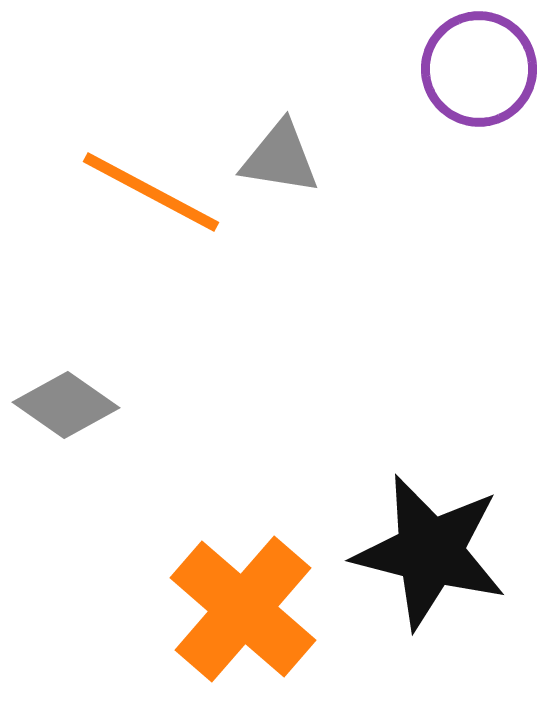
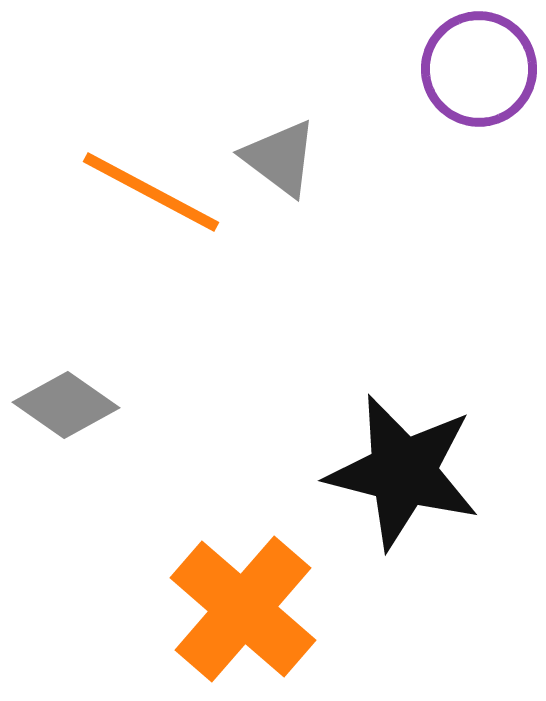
gray triangle: rotated 28 degrees clockwise
black star: moved 27 px left, 80 px up
